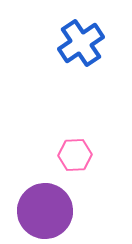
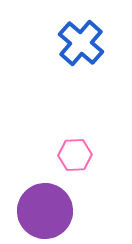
blue cross: rotated 15 degrees counterclockwise
